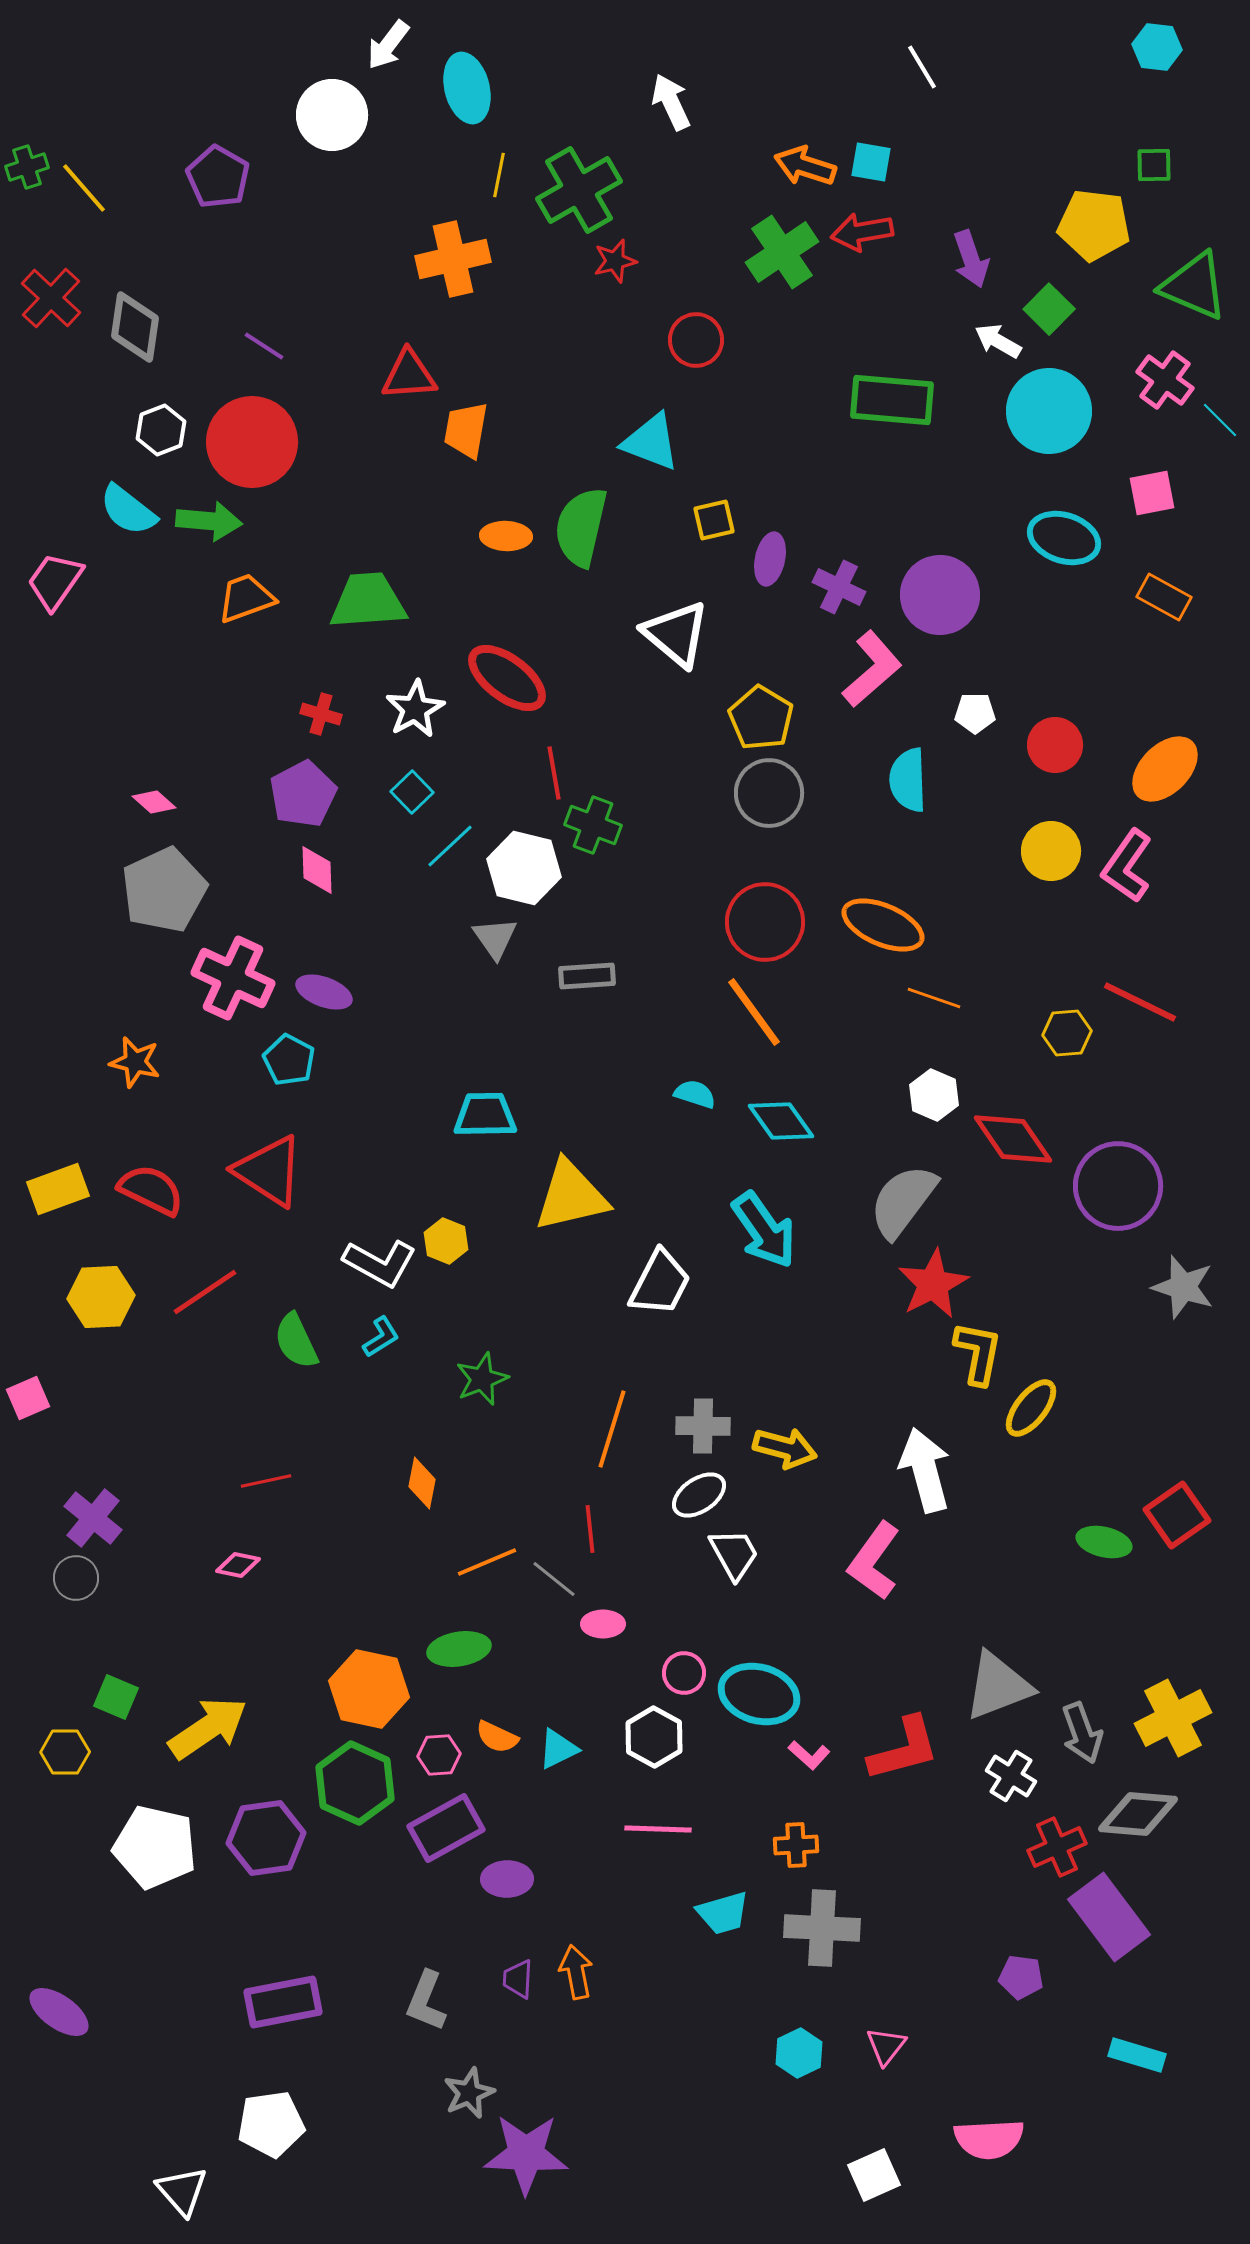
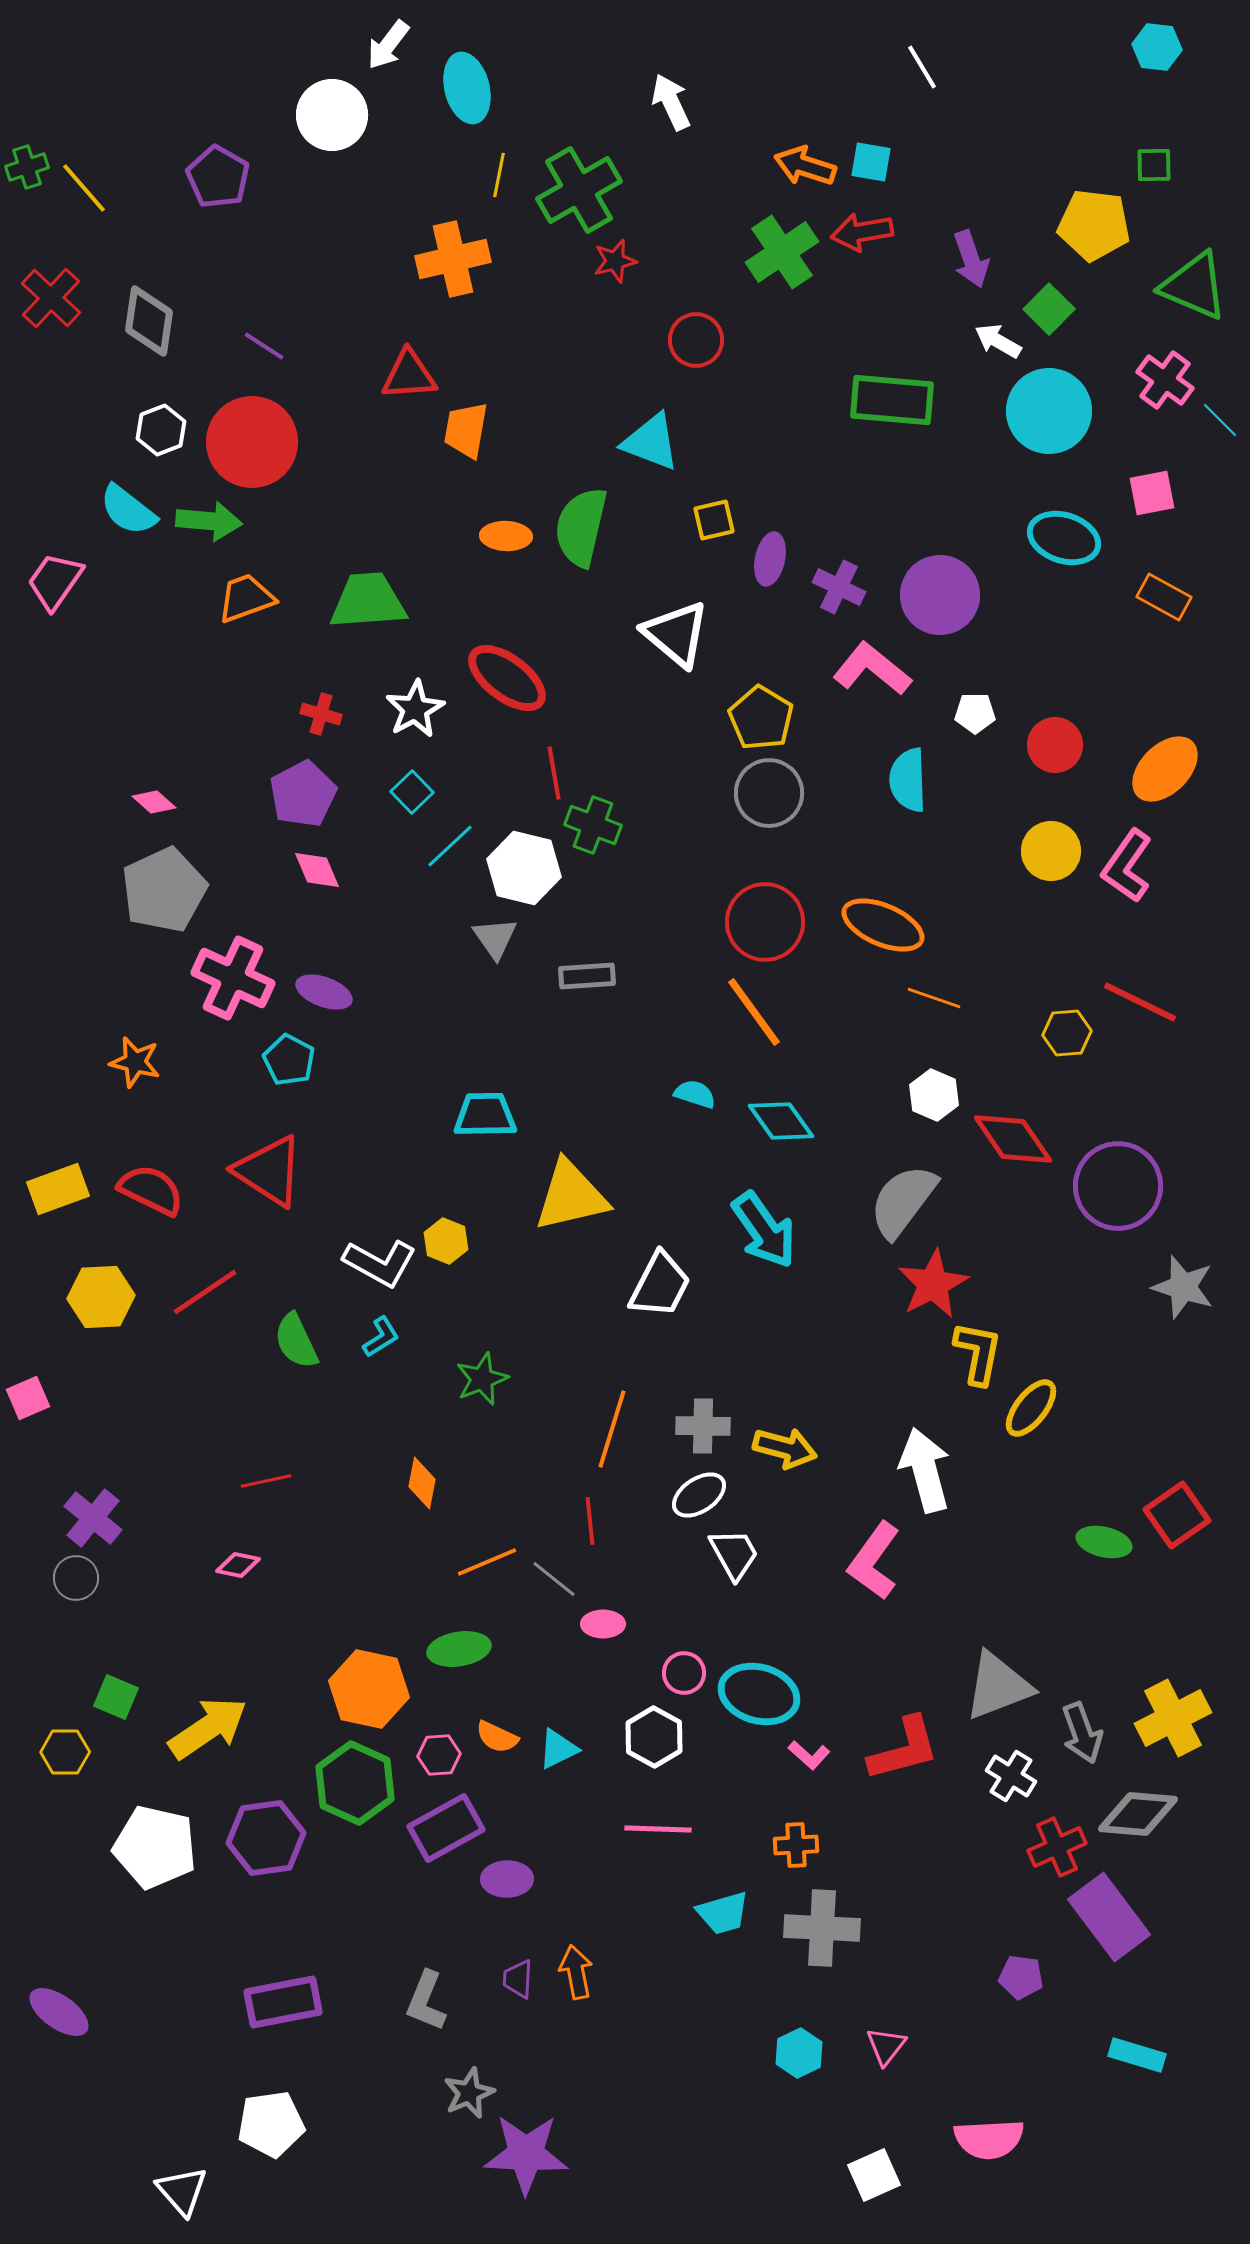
gray diamond at (135, 327): moved 14 px right, 6 px up
pink L-shape at (872, 669): rotated 100 degrees counterclockwise
pink diamond at (317, 870): rotated 21 degrees counterclockwise
white trapezoid at (660, 1283): moved 2 px down
red line at (590, 1529): moved 8 px up
